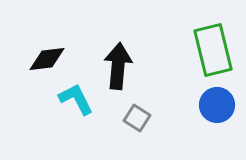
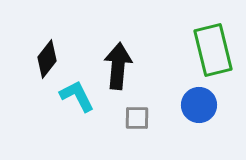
black diamond: rotated 45 degrees counterclockwise
cyan L-shape: moved 1 px right, 3 px up
blue circle: moved 18 px left
gray square: rotated 32 degrees counterclockwise
